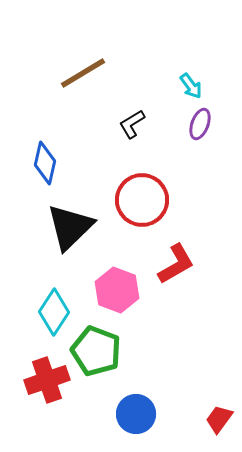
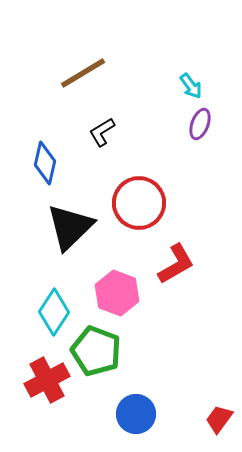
black L-shape: moved 30 px left, 8 px down
red circle: moved 3 px left, 3 px down
pink hexagon: moved 3 px down
red cross: rotated 9 degrees counterclockwise
